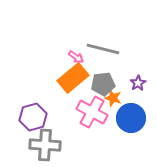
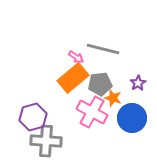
gray pentagon: moved 3 px left
blue circle: moved 1 px right
gray cross: moved 1 px right, 4 px up
